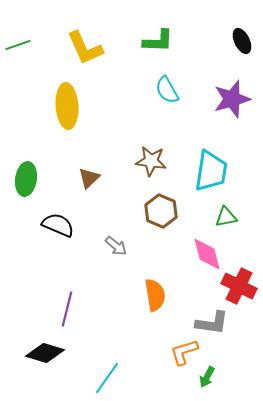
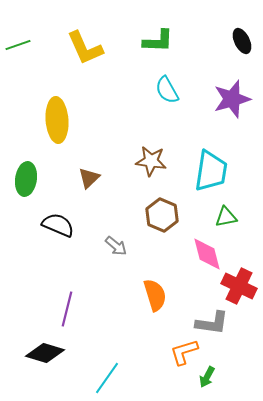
yellow ellipse: moved 10 px left, 14 px down
brown hexagon: moved 1 px right, 4 px down
orange semicircle: rotated 8 degrees counterclockwise
